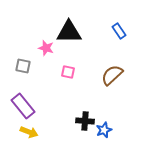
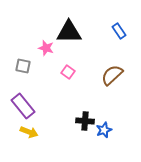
pink square: rotated 24 degrees clockwise
